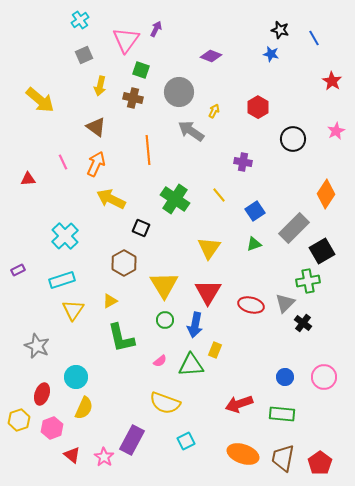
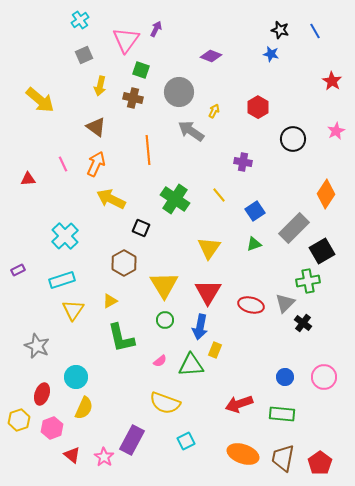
blue line at (314, 38): moved 1 px right, 7 px up
pink line at (63, 162): moved 2 px down
blue arrow at (195, 325): moved 5 px right, 2 px down
